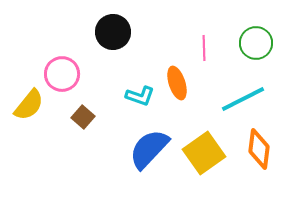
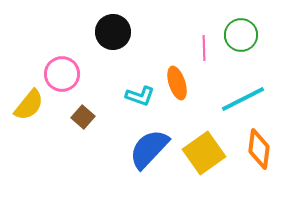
green circle: moved 15 px left, 8 px up
